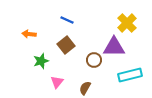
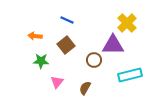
orange arrow: moved 6 px right, 2 px down
purple triangle: moved 1 px left, 2 px up
green star: rotated 21 degrees clockwise
